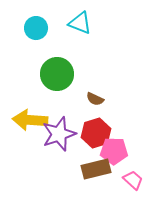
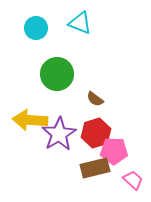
brown semicircle: rotated 12 degrees clockwise
purple star: rotated 12 degrees counterclockwise
brown rectangle: moved 1 px left, 1 px up
